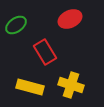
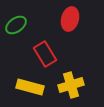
red ellipse: rotated 50 degrees counterclockwise
red rectangle: moved 2 px down
yellow cross: rotated 35 degrees counterclockwise
